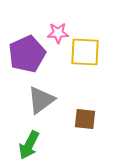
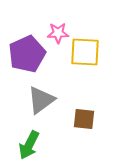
brown square: moved 1 px left
